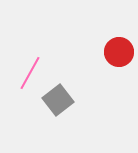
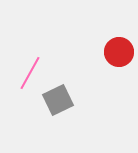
gray square: rotated 12 degrees clockwise
